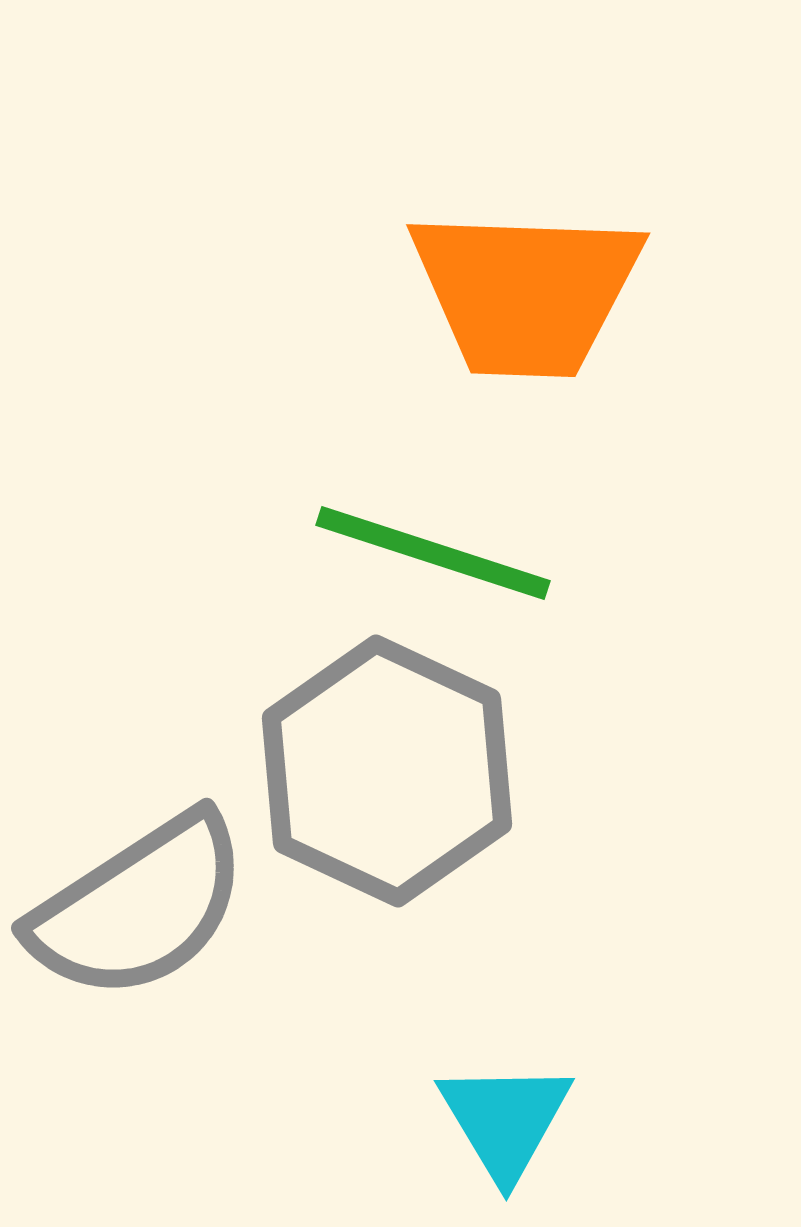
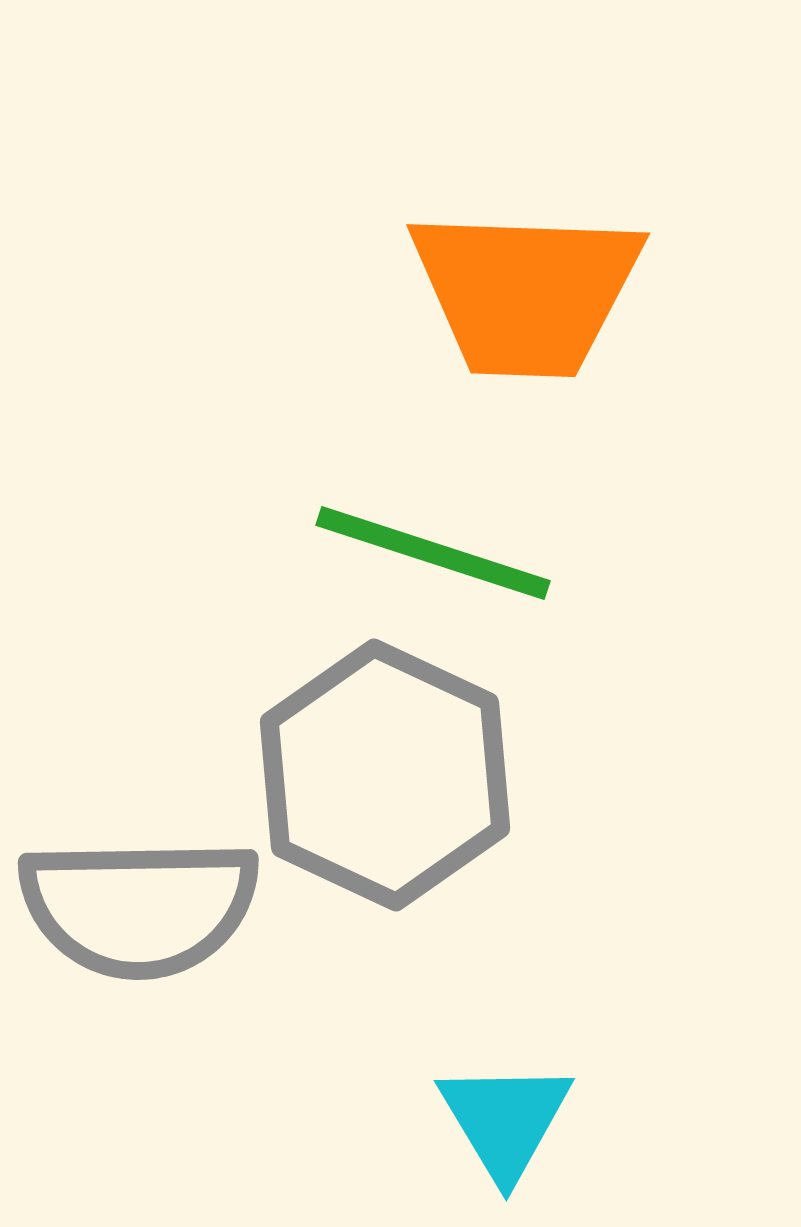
gray hexagon: moved 2 px left, 4 px down
gray semicircle: rotated 32 degrees clockwise
